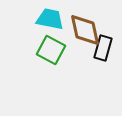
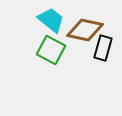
cyan trapezoid: moved 1 px right, 1 px down; rotated 28 degrees clockwise
brown diamond: rotated 66 degrees counterclockwise
